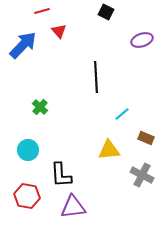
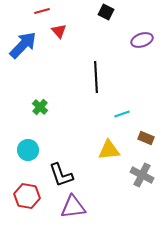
cyan line: rotated 21 degrees clockwise
black L-shape: rotated 16 degrees counterclockwise
